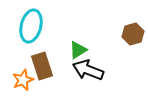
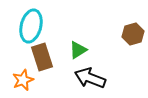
brown rectangle: moved 9 px up
black arrow: moved 2 px right, 8 px down
